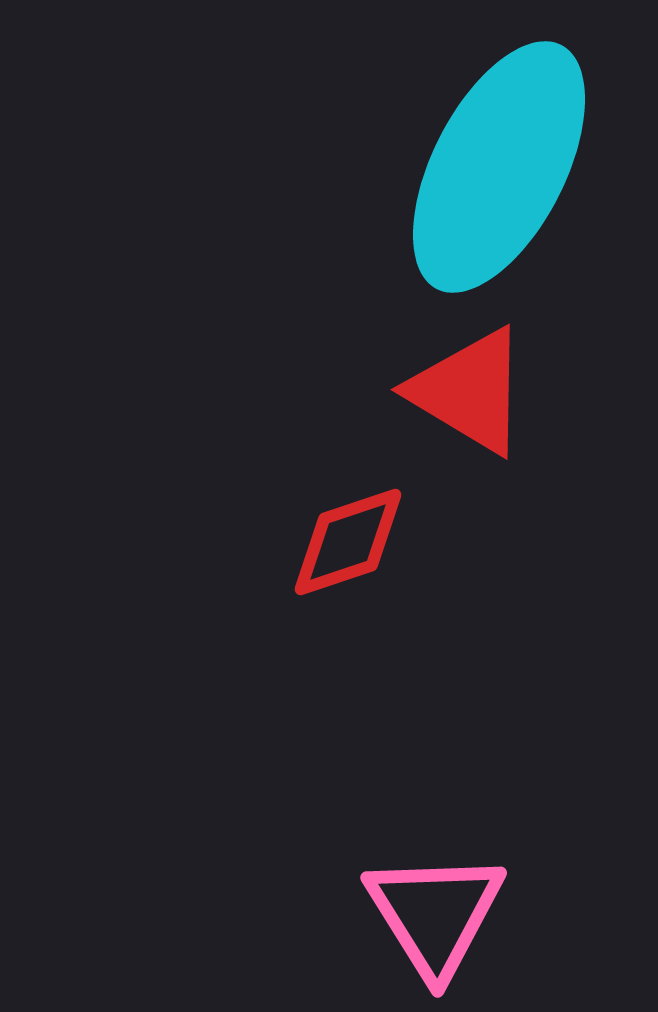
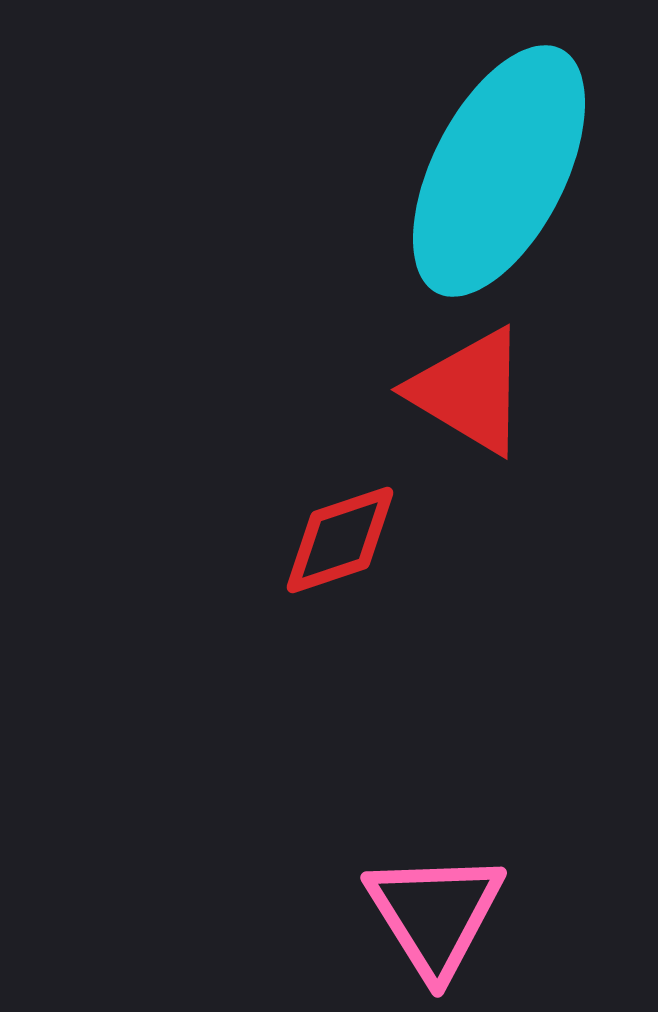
cyan ellipse: moved 4 px down
red diamond: moved 8 px left, 2 px up
